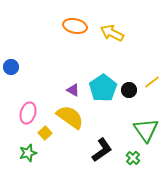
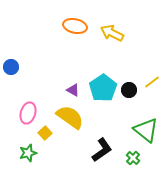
green triangle: rotated 16 degrees counterclockwise
